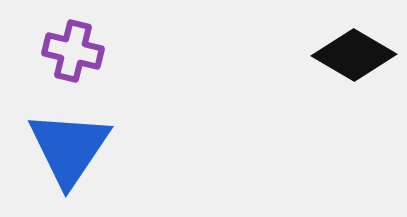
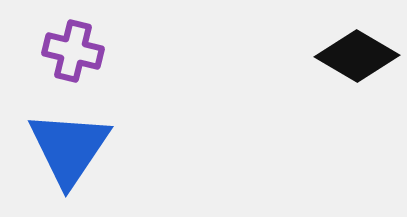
black diamond: moved 3 px right, 1 px down
